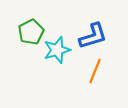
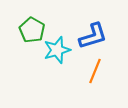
green pentagon: moved 1 px right, 2 px up; rotated 15 degrees counterclockwise
